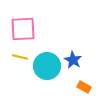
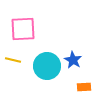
yellow line: moved 7 px left, 3 px down
orange rectangle: rotated 32 degrees counterclockwise
